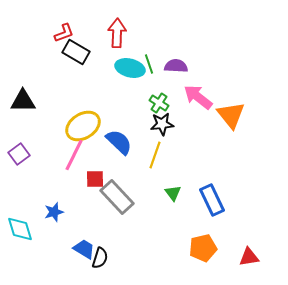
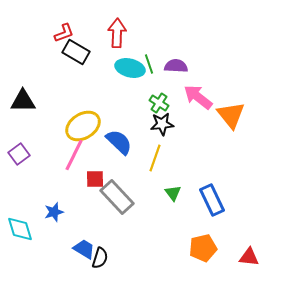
yellow line: moved 3 px down
red triangle: rotated 15 degrees clockwise
